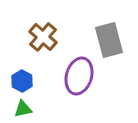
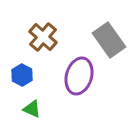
gray rectangle: rotated 20 degrees counterclockwise
blue hexagon: moved 6 px up
green triangle: moved 9 px right; rotated 36 degrees clockwise
